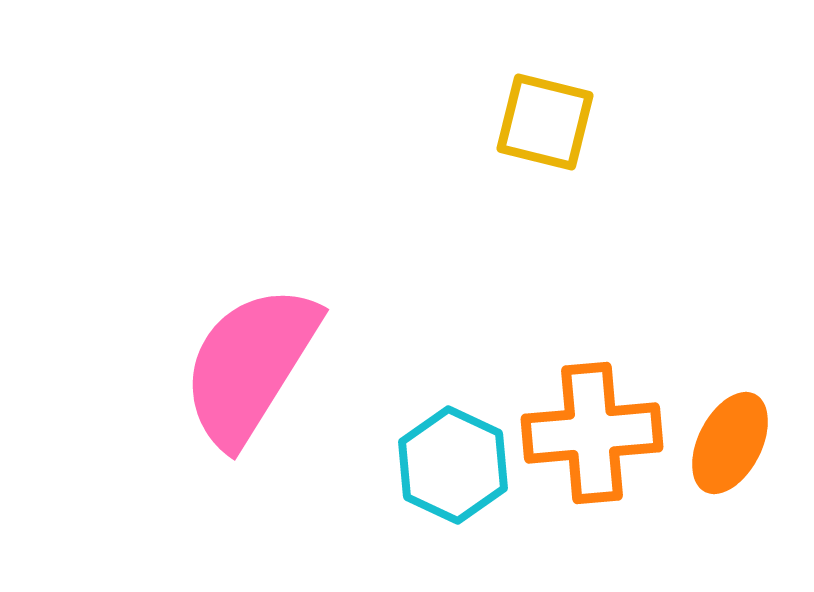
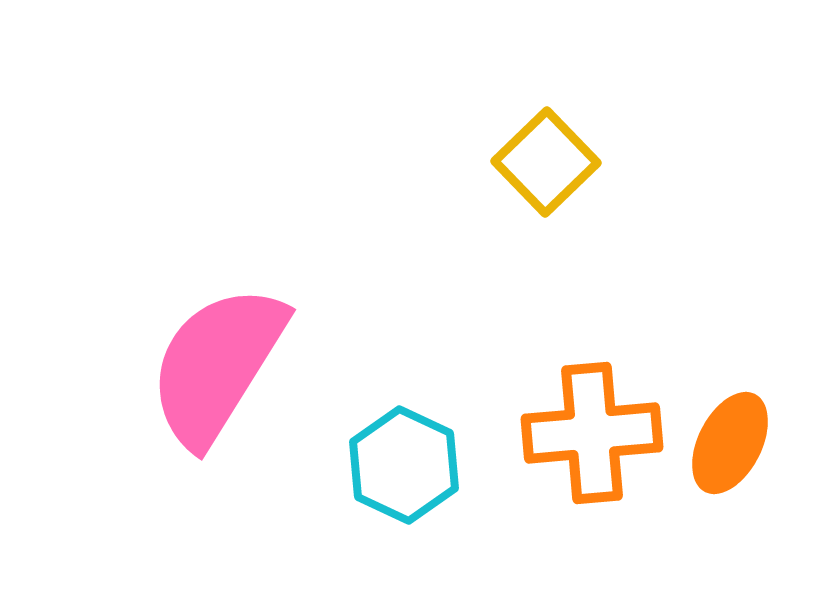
yellow square: moved 1 px right, 40 px down; rotated 32 degrees clockwise
pink semicircle: moved 33 px left
cyan hexagon: moved 49 px left
